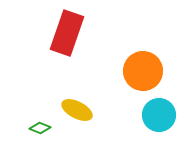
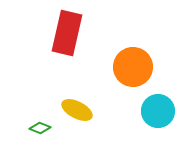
red rectangle: rotated 6 degrees counterclockwise
orange circle: moved 10 px left, 4 px up
cyan circle: moved 1 px left, 4 px up
